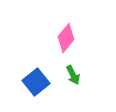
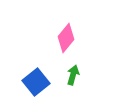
green arrow: rotated 138 degrees counterclockwise
